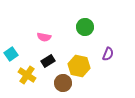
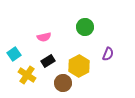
pink semicircle: rotated 24 degrees counterclockwise
cyan square: moved 3 px right
yellow hexagon: rotated 20 degrees clockwise
